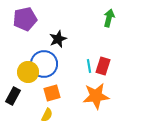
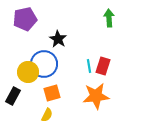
green arrow: rotated 18 degrees counterclockwise
black star: rotated 18 degrees counterclockwise
